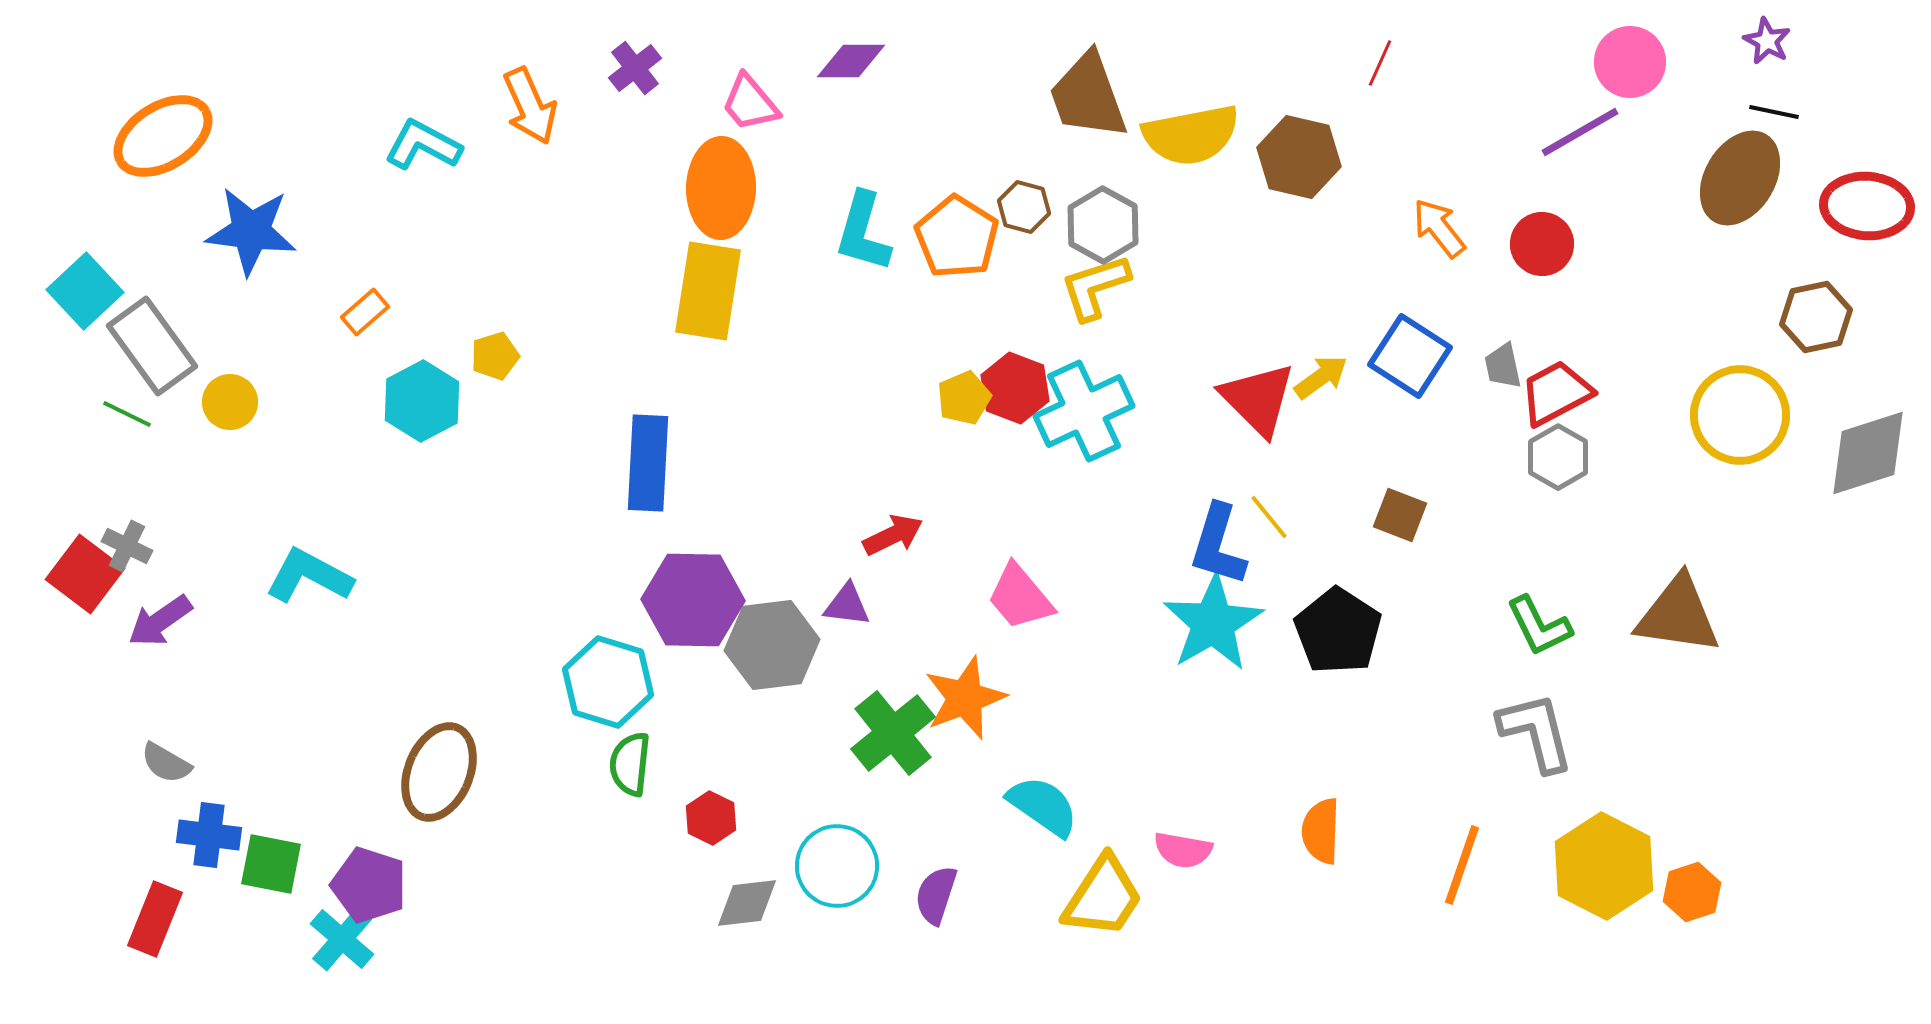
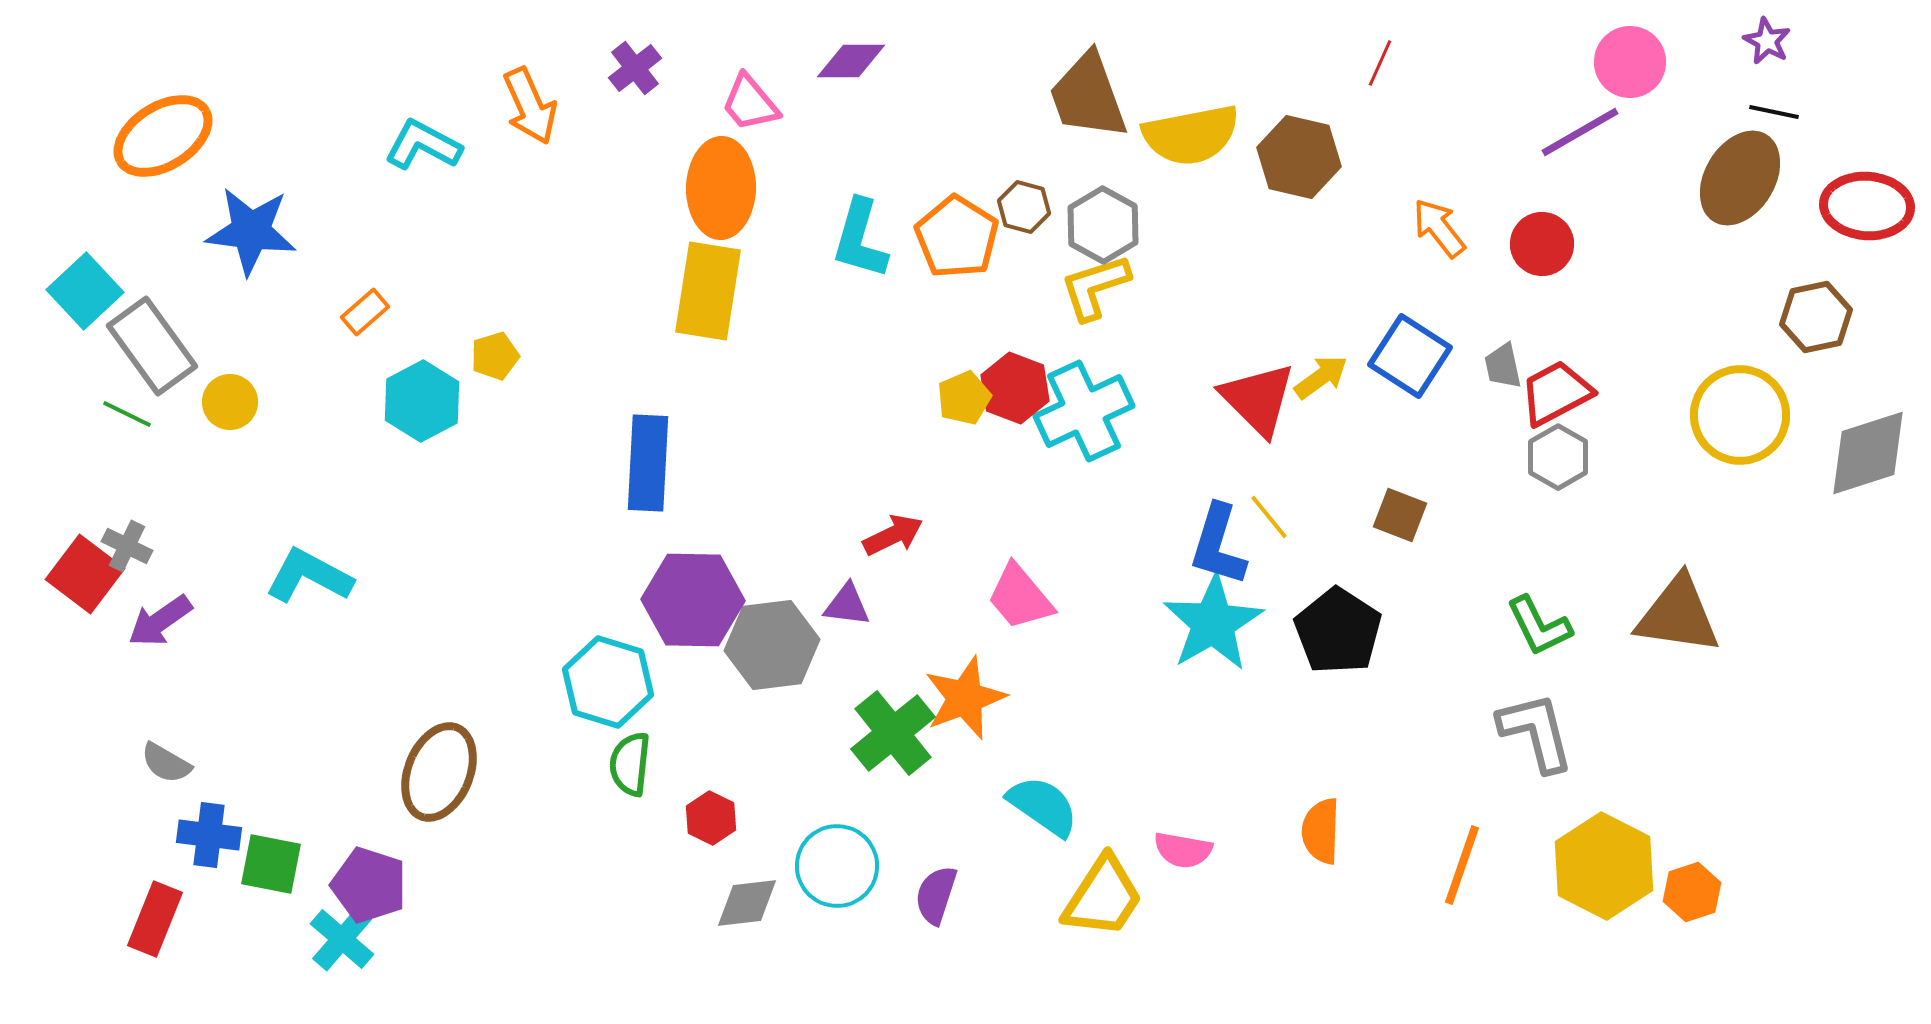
cyan L-shape at (863, 232): moved 3 px left, 7 px down
